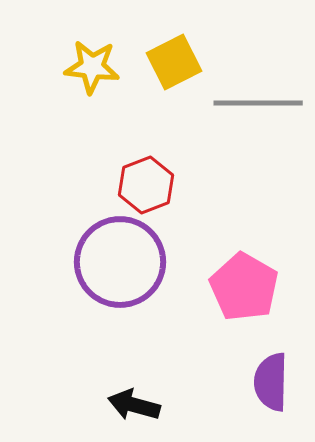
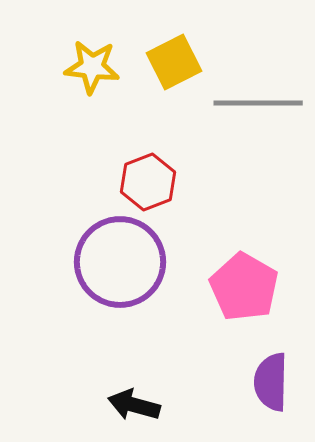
red hexagon: moved 2 px right, 3 px up
